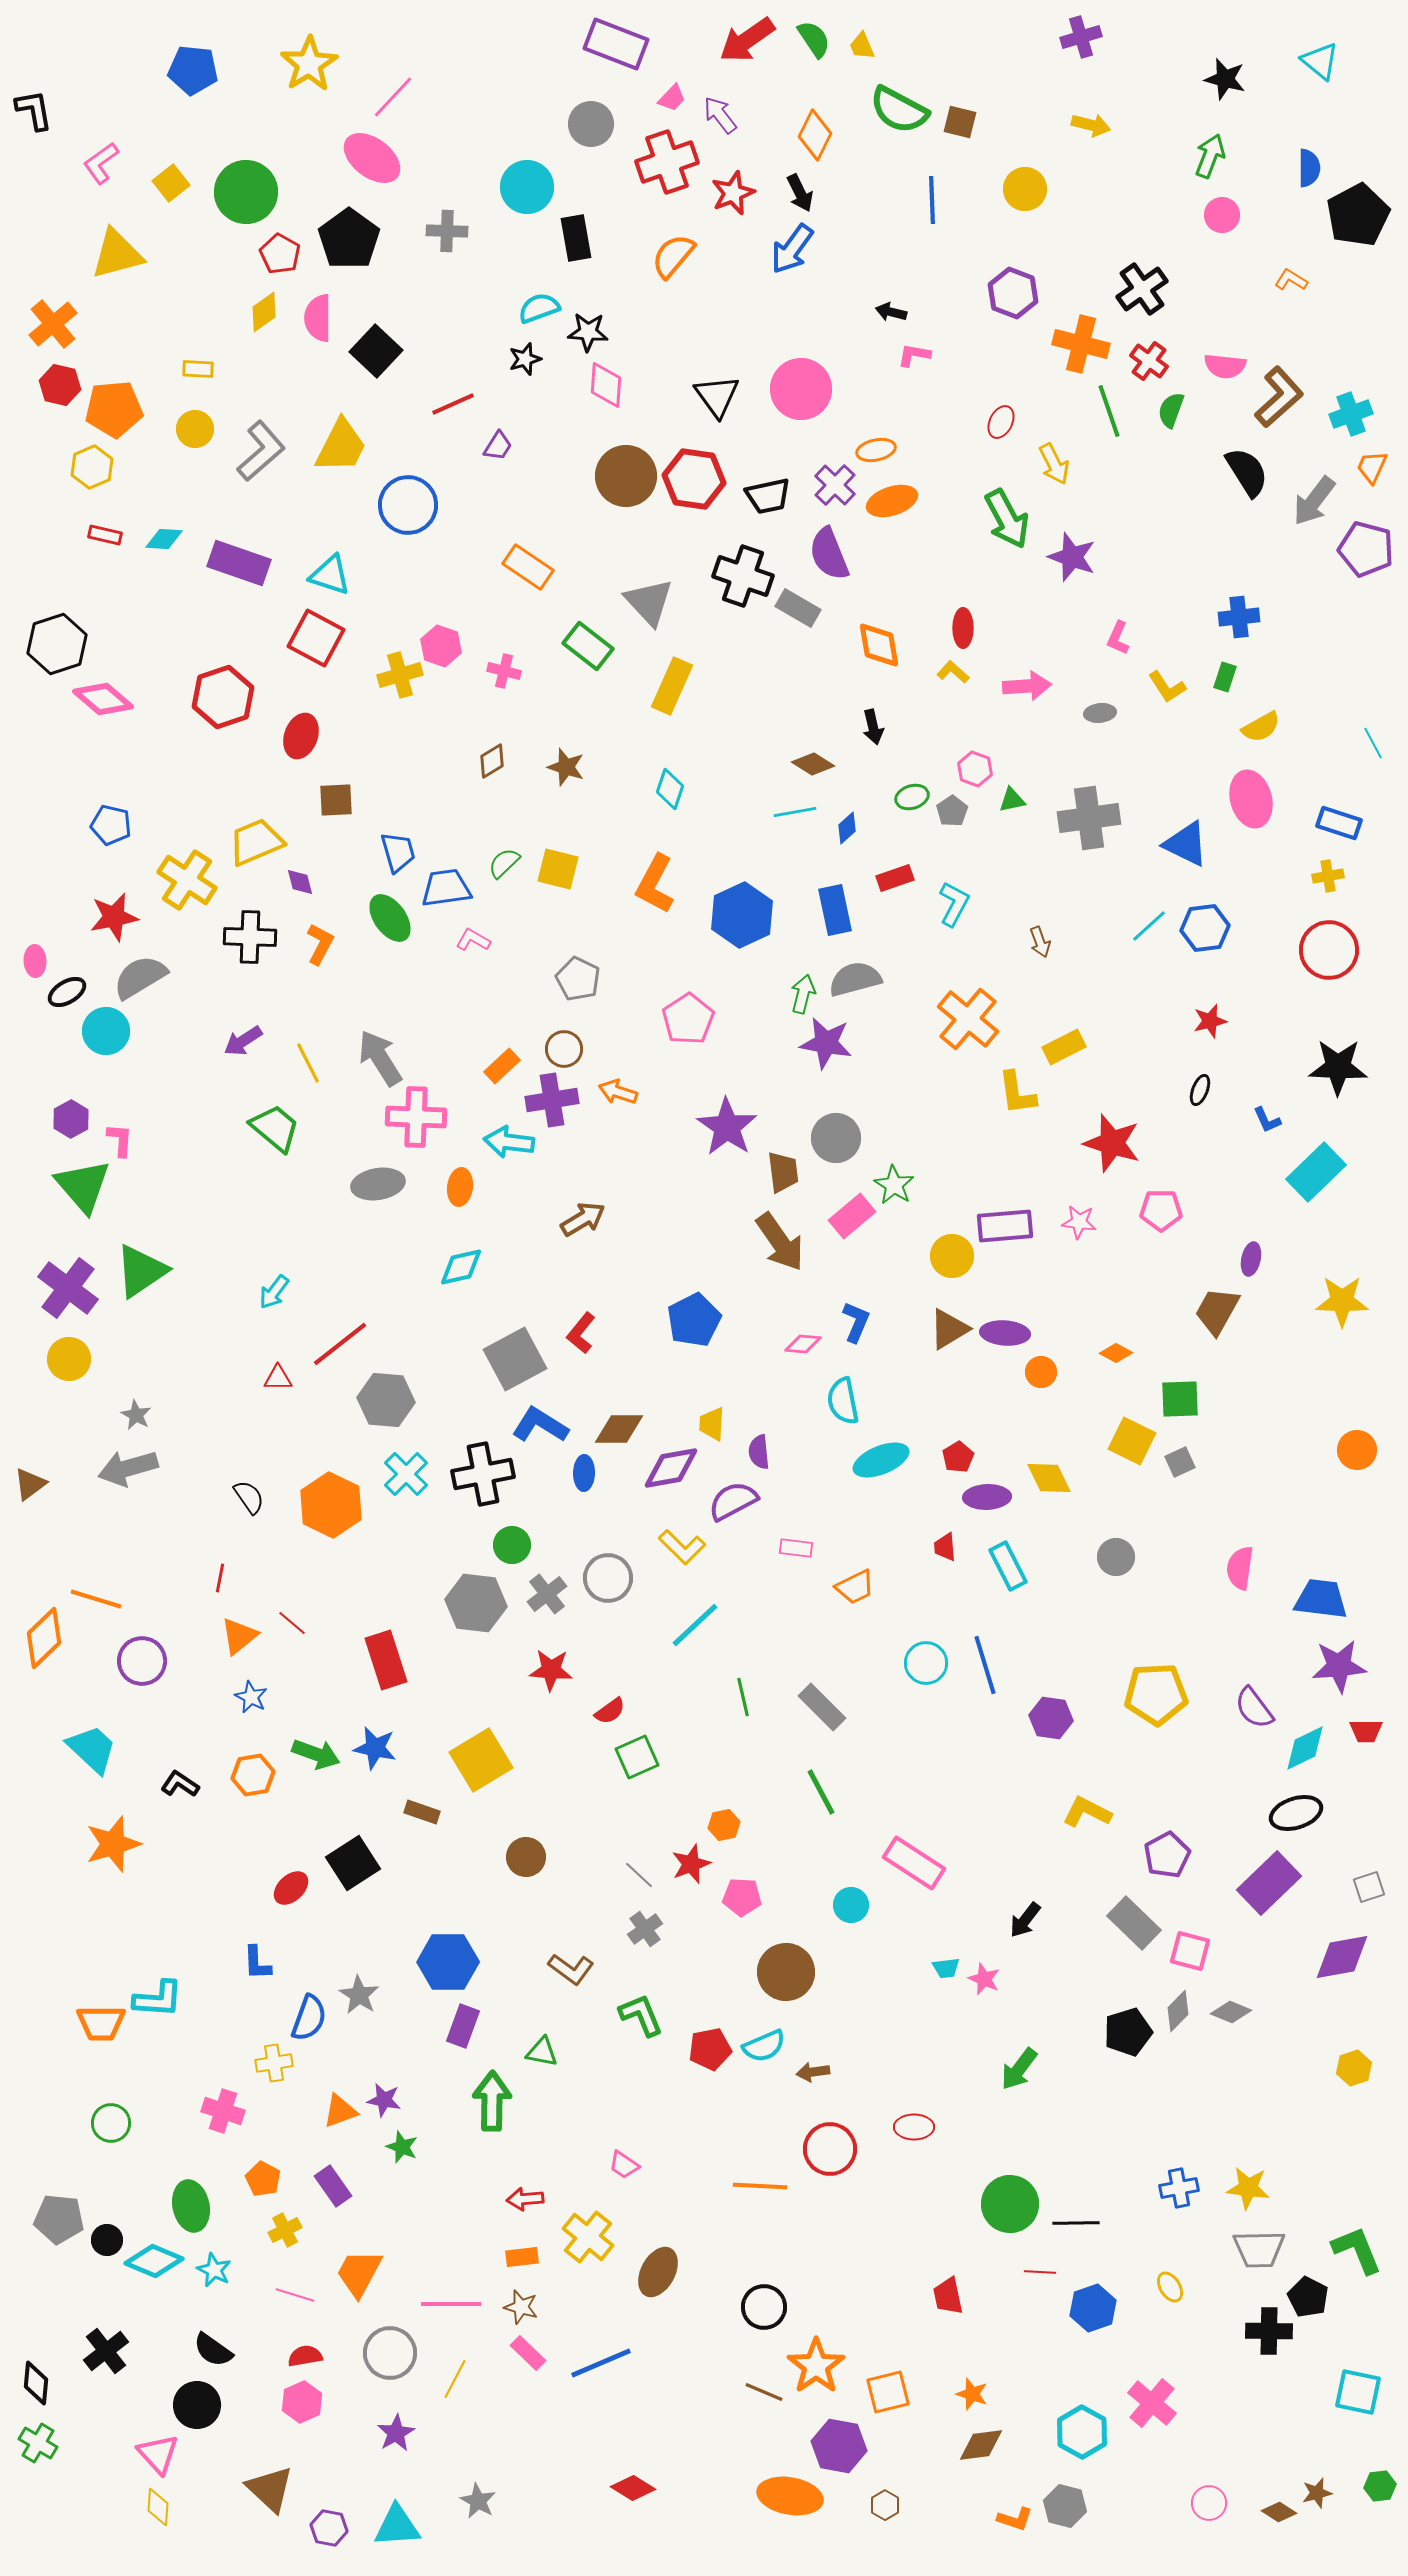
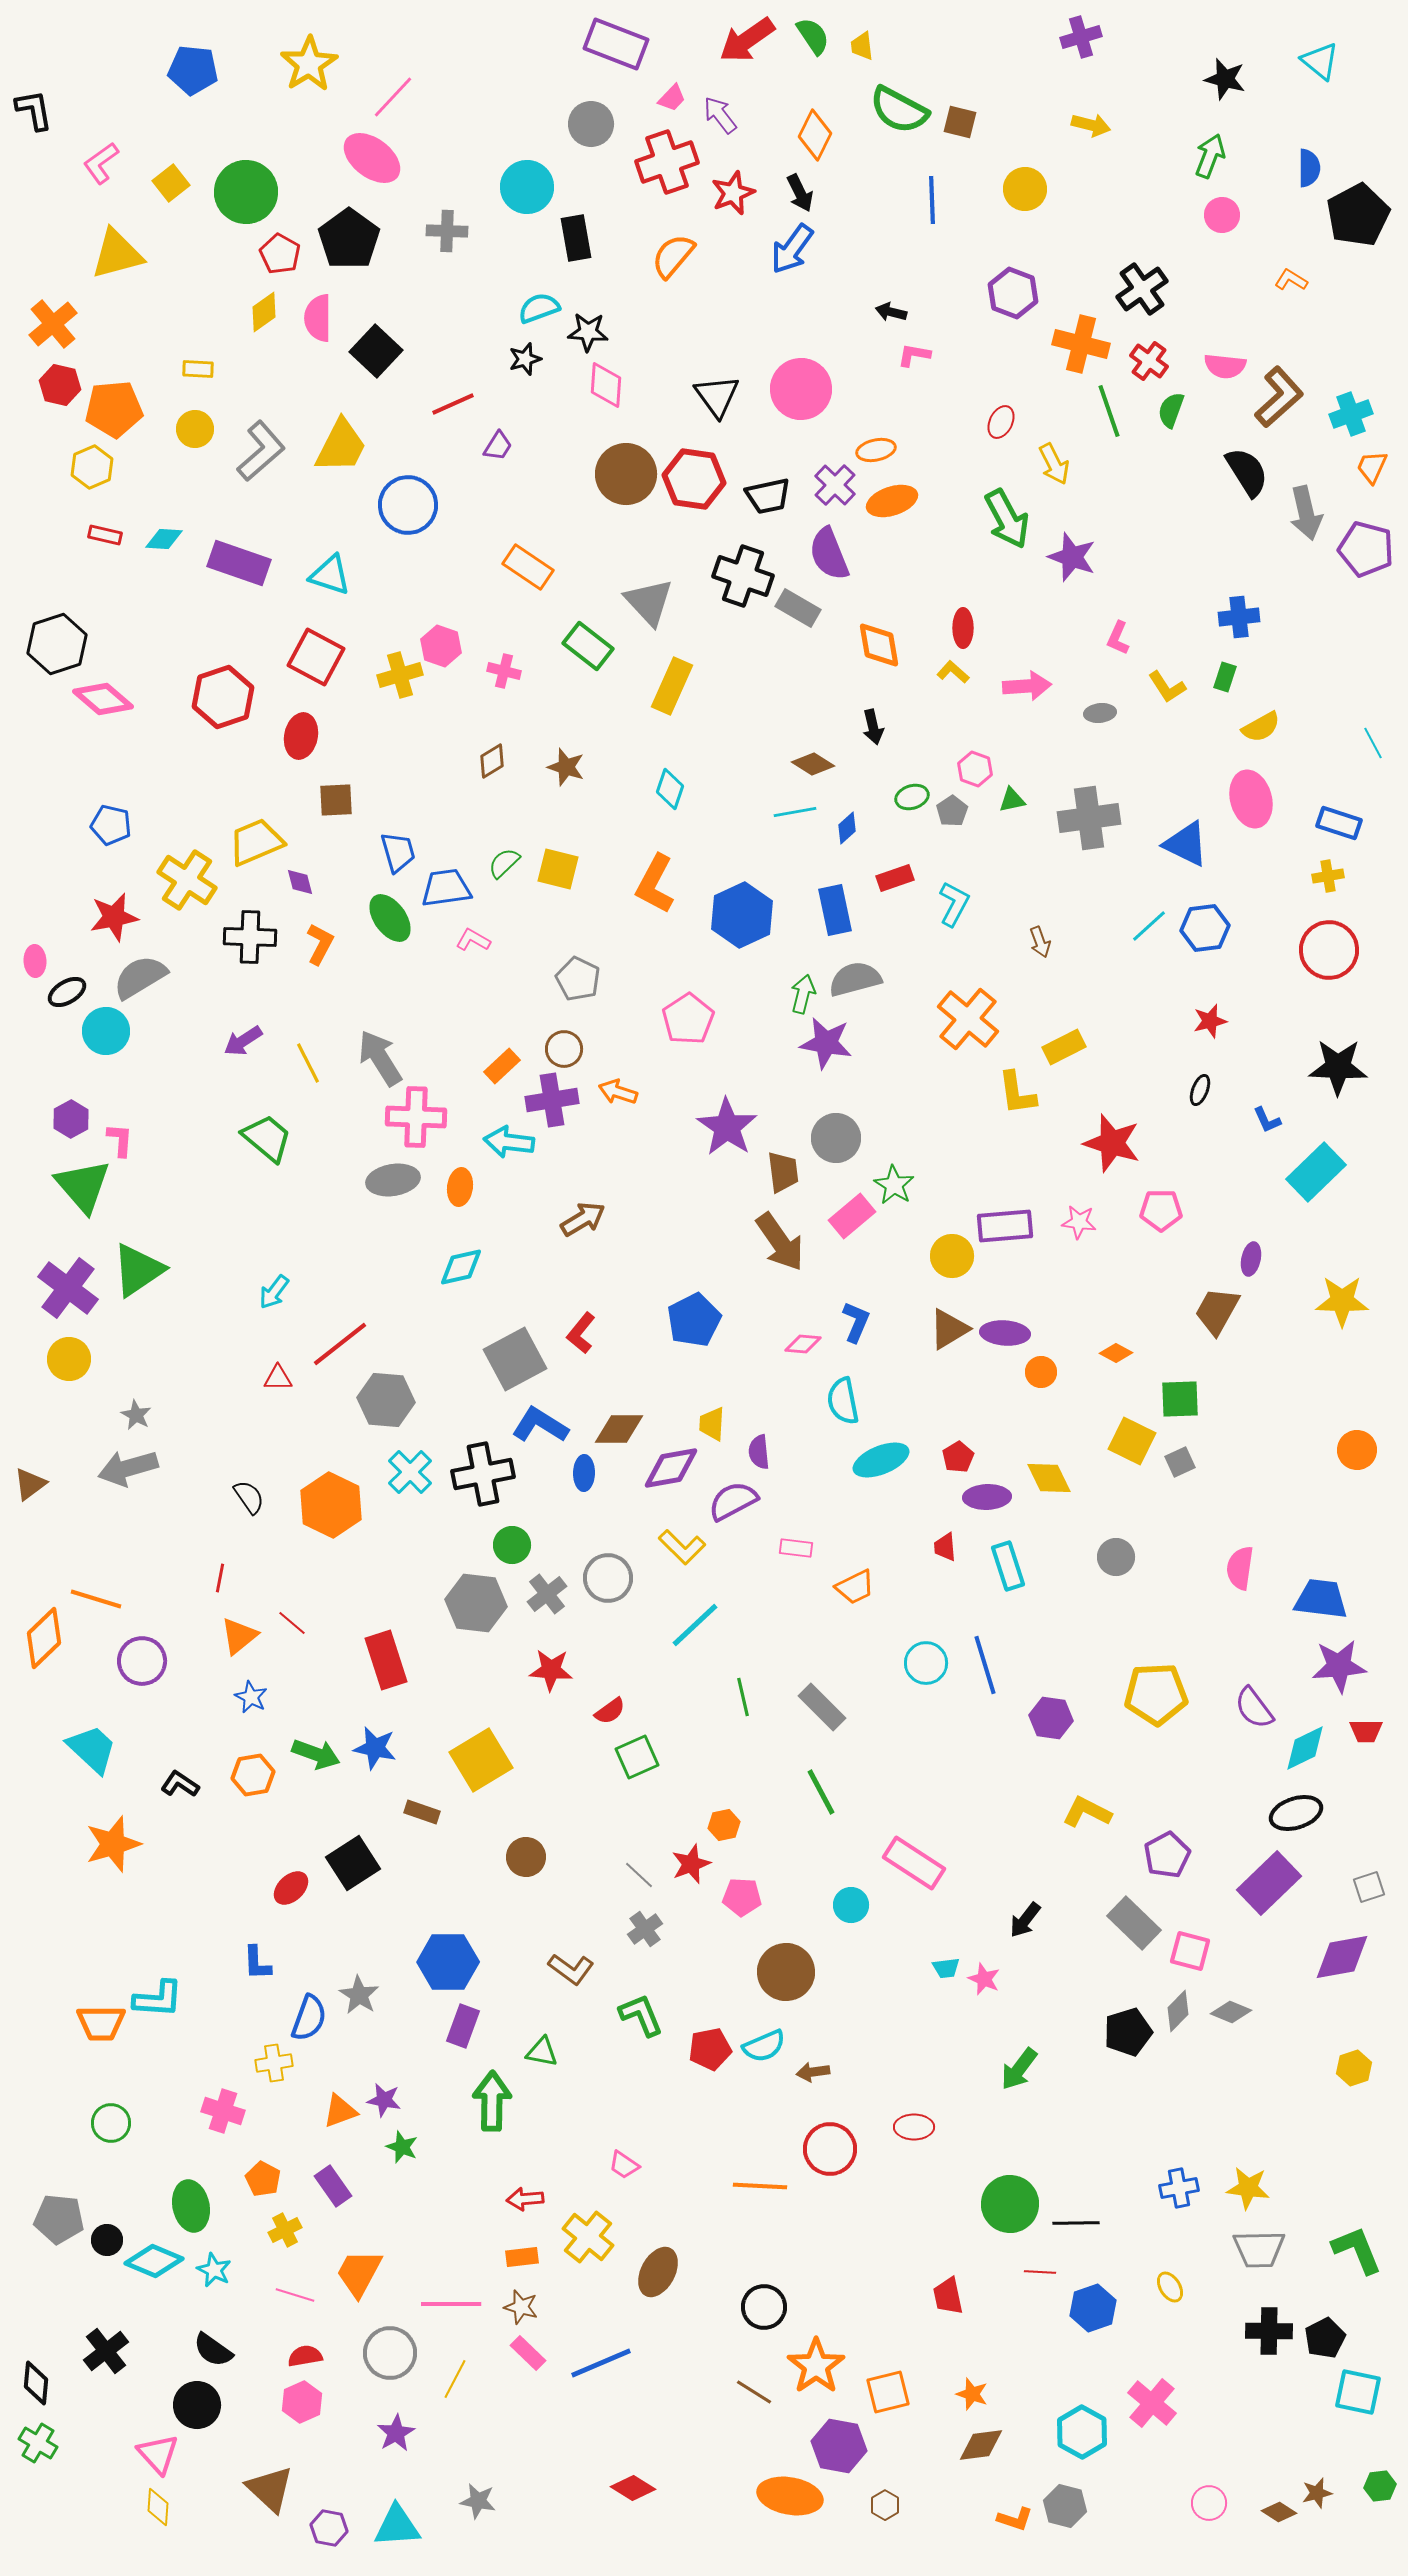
green semicircle at (814, 39): moved 1 px left, 3 px up
yellow trapezoid at (862, 46): rotated 16 degrees clockwise
brown circle at (626, 476): moved 2 px up
gray arrow at (1314, 501): moved 8 px left, 12 px down; rotated 50 degrees counterclockwise
red square at (316, 638): moved 19 px down
red ellipse at (301, 736): rotated 9 degrees counterclockwise
green trapezoid at (275, 1128): moved 8 px left, 10 px down
gray ellipse at (378, 1184): moved 15 px right, 4 px up
green triangle at (141, 1271): moved 3 px left, 1 px up
cyan cross at (406, 1474): moved 4 px right, 2 px up
cyan rectangle at (1008, 1566): rotated 9 degrees clockwise
black pentagon at (1308, 2297): moved 17 px right, 41 px down; rotated 18 degrees clockwise
brown line at (764, 2392): moved 10 px left; rotated 9 degrees clockwise
gray star at (478, 2501): rotated 18 degrees counterclockwise
